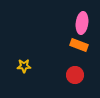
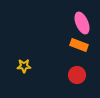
pink ellipse: rotated 30 degrees counterclockwise
red circle: moved 2 px right
